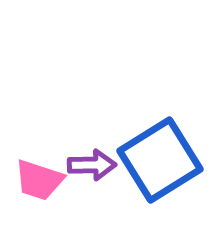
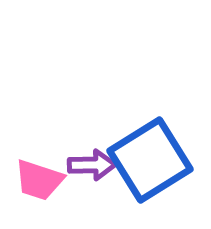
blue square: moved 10 px left
